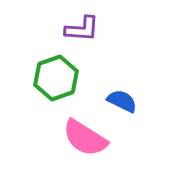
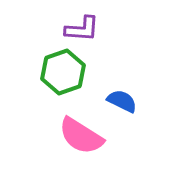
green hexagon: moved 7 px right, 6 px up
pink semicircle: moved 4 px left, 2 px up
